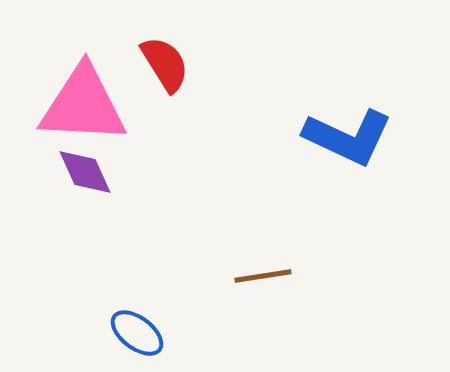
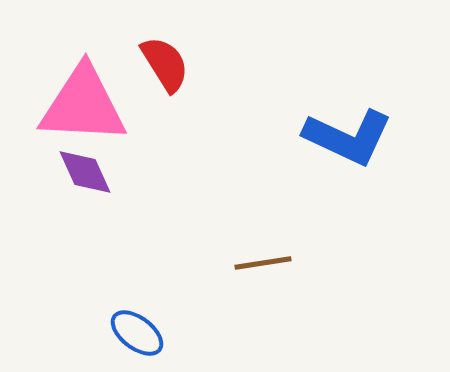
brown line: moved 13 px up
